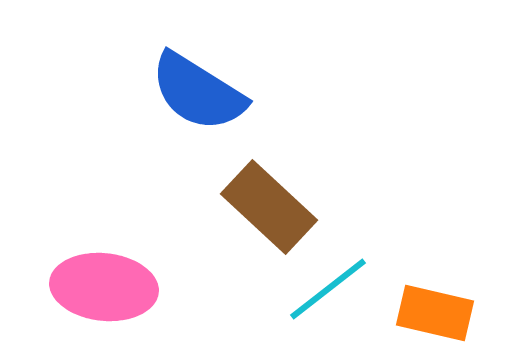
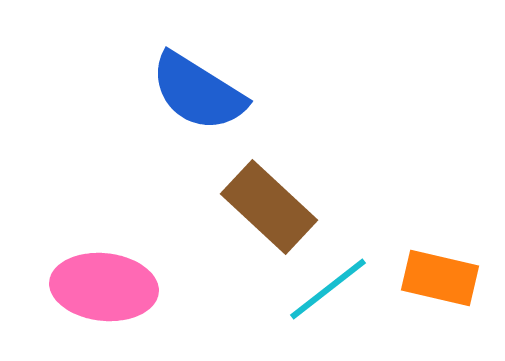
orange rectangle: moved 5 px right, 35 px up
